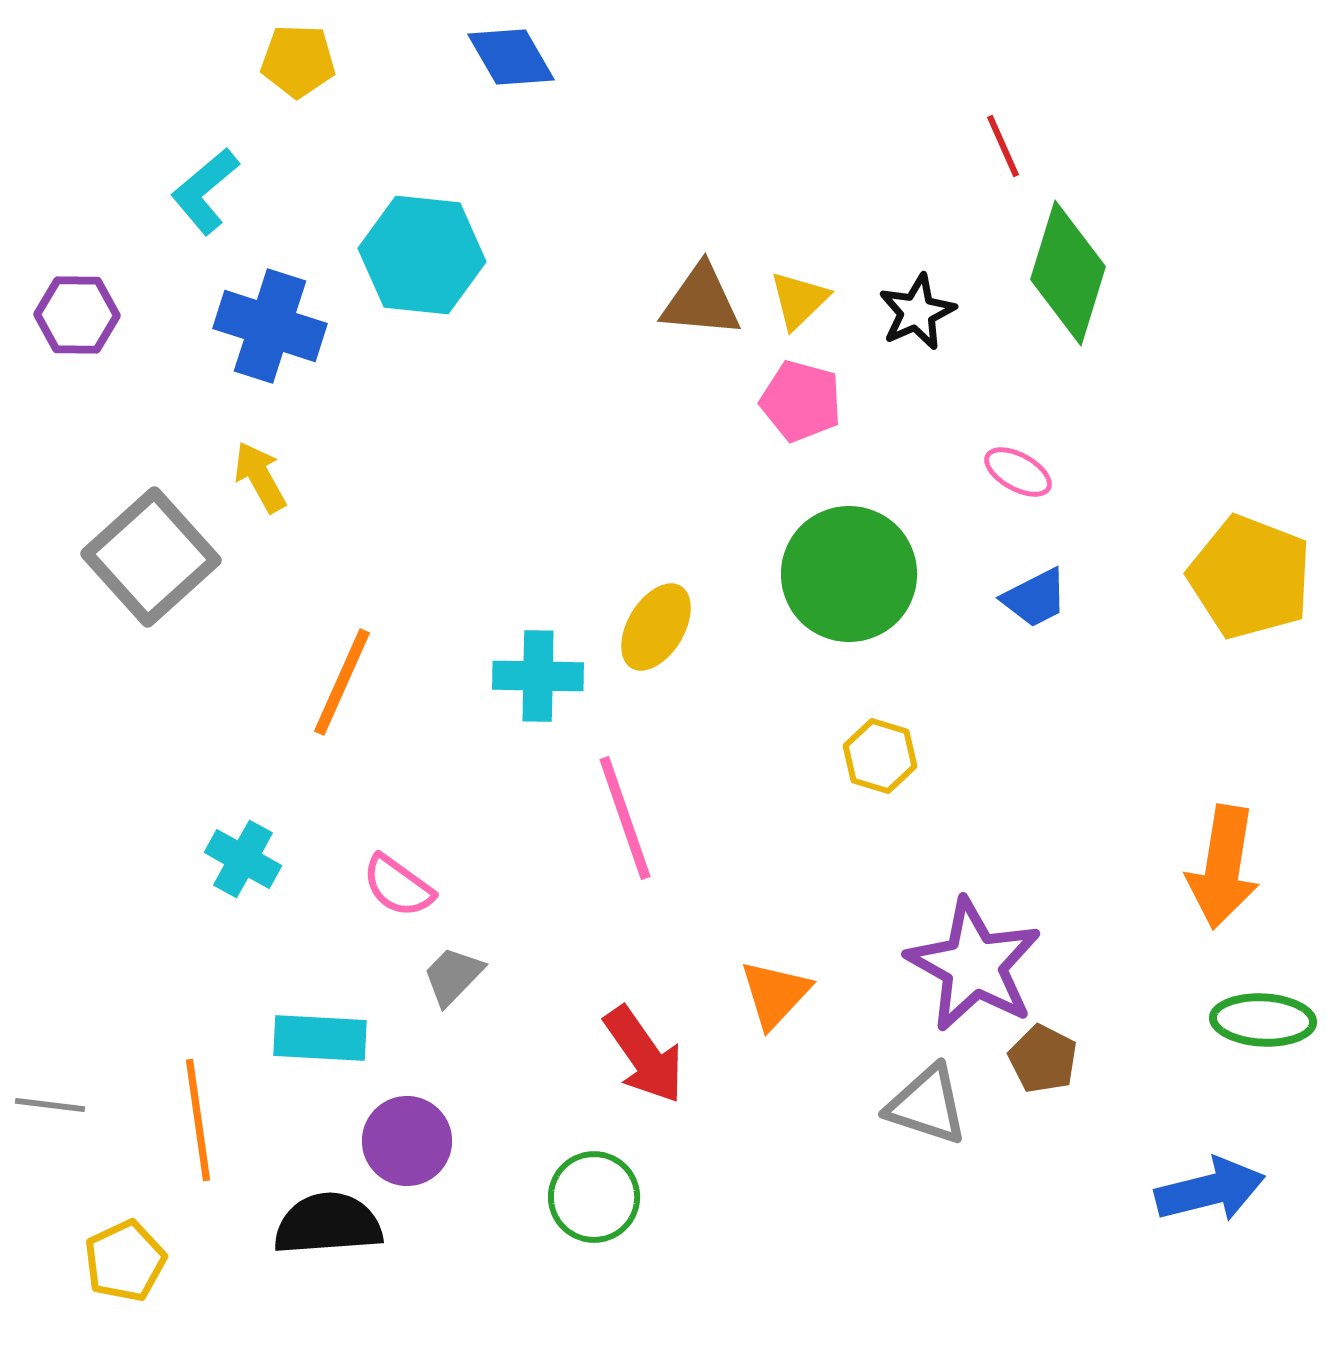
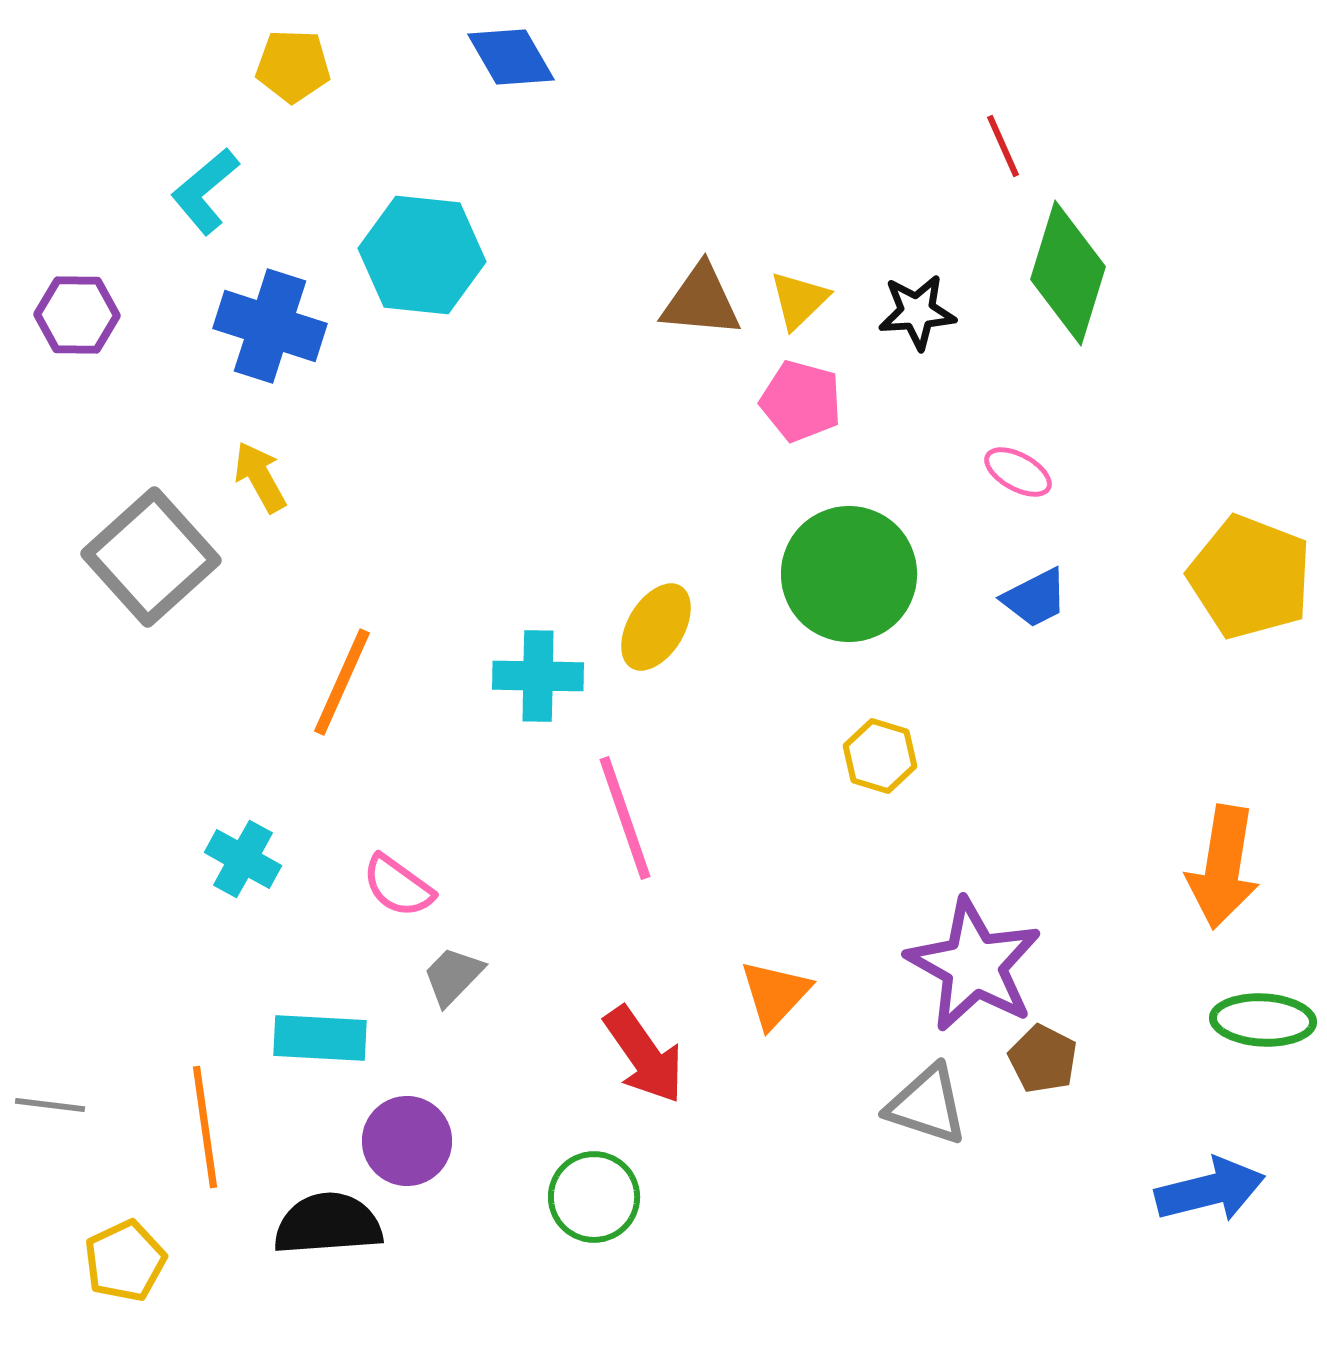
yellow pentagon at (298, 61): moved 5 px left, 5 px down
black star at (917, 312): rotated 20 degrees clockwise
orange line at (198, 1120): moved 7 px right, 7 px down
